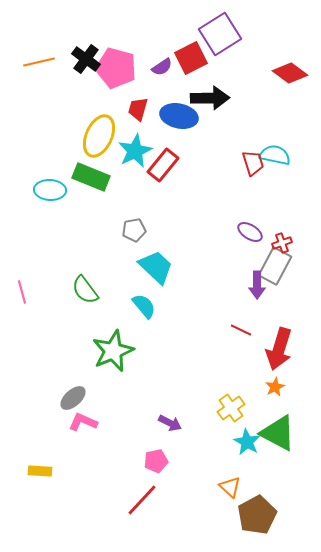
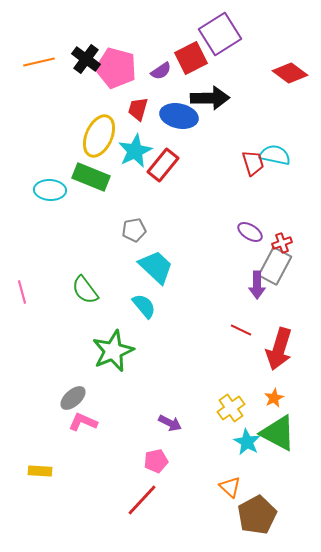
purple semicircle at (162, 67): moved 1 px left, 4 px down
orange star at (275, 387): moved 1 px left, 11 px down
